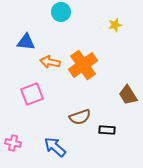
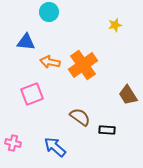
cyan circle: moved 12 px left
brown semicircle: rotated 125 degrees counterclockwise
